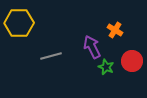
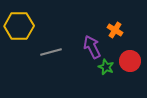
yellow hexagon: moved 3 px down
gray line: moved 4 px up
red circle: moved 2 px left
